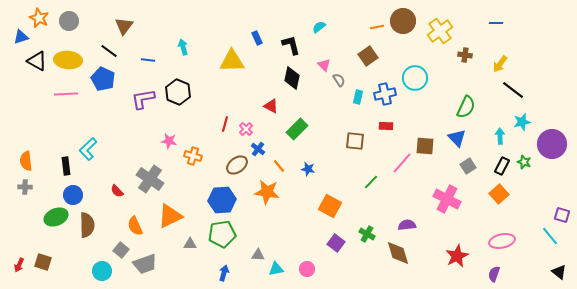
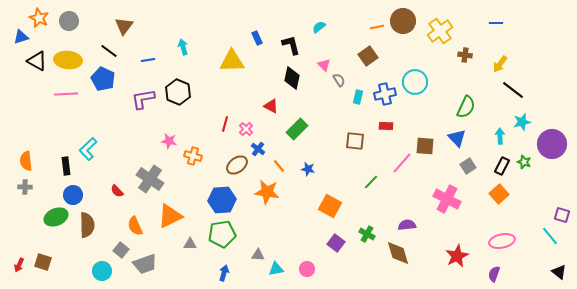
blue line at (148, 60): rotated 16 degrees counterclockwise
cyan circle at (415, 78): moved 4 px down
